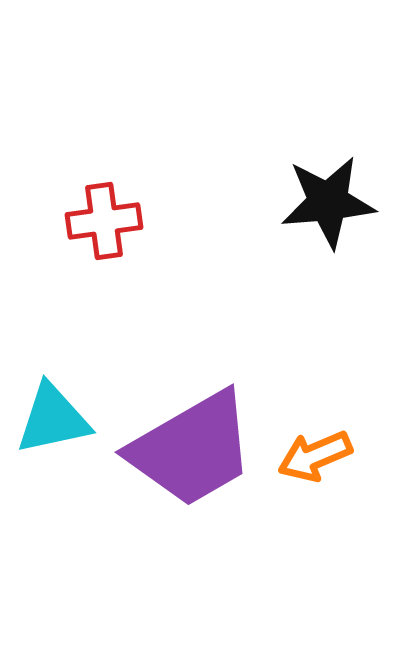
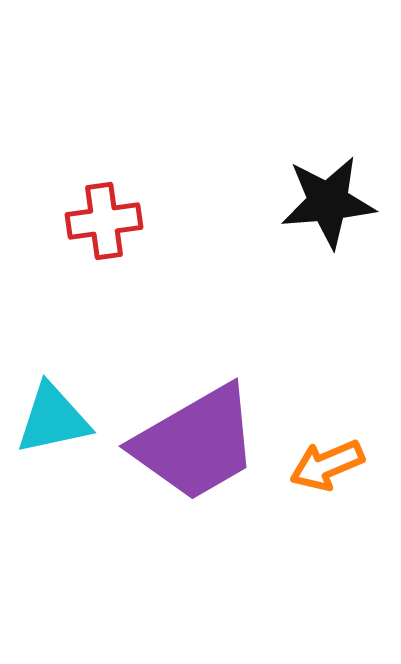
purple trapezoid: moved 4 px right, 6 px up
orange arrow: moved 12 px right, 9 px down
